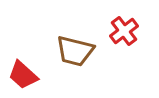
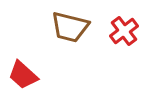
brown trapezoid: moved 5 px left, 24 px up
